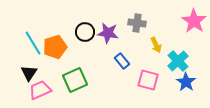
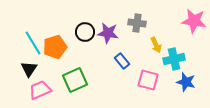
pink star: rotated 25 degrees counterclockwise
cyan cross: moved 4 px left, 2 px up; rotated 30 degrees clockwise
black triangle: moved 4 px up
blue star: rotated 18 degrees counterclockwise
